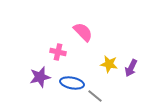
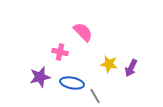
pink cross: moved 2 px right
gray line: rotated 21 degrees clockwise
